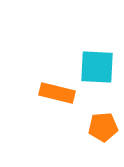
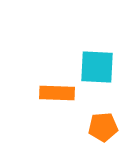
orange rectangle: rotated 12 degrees counterclockwise
